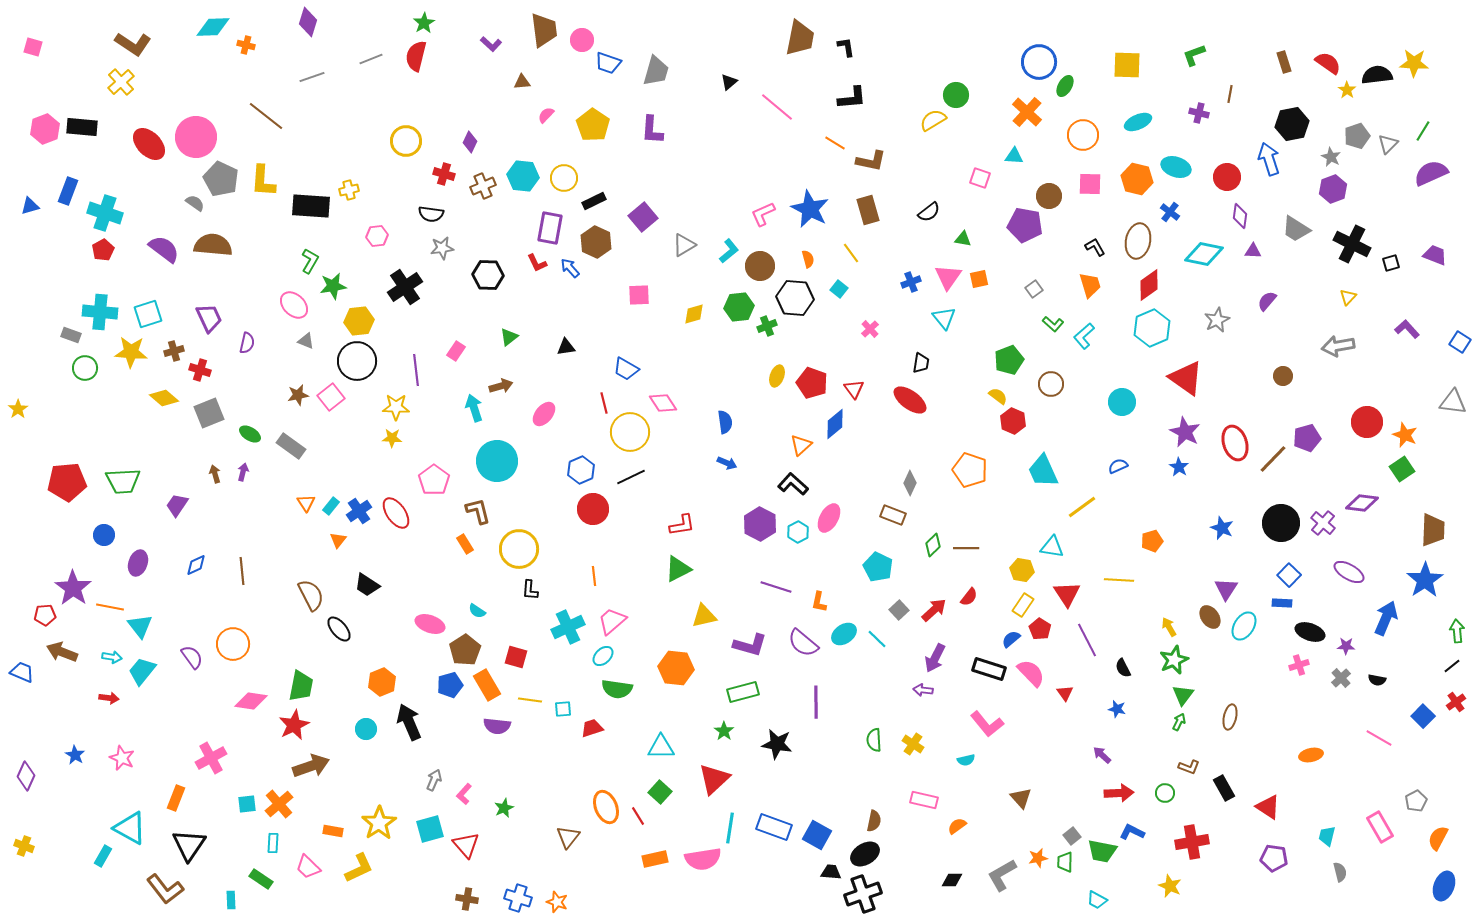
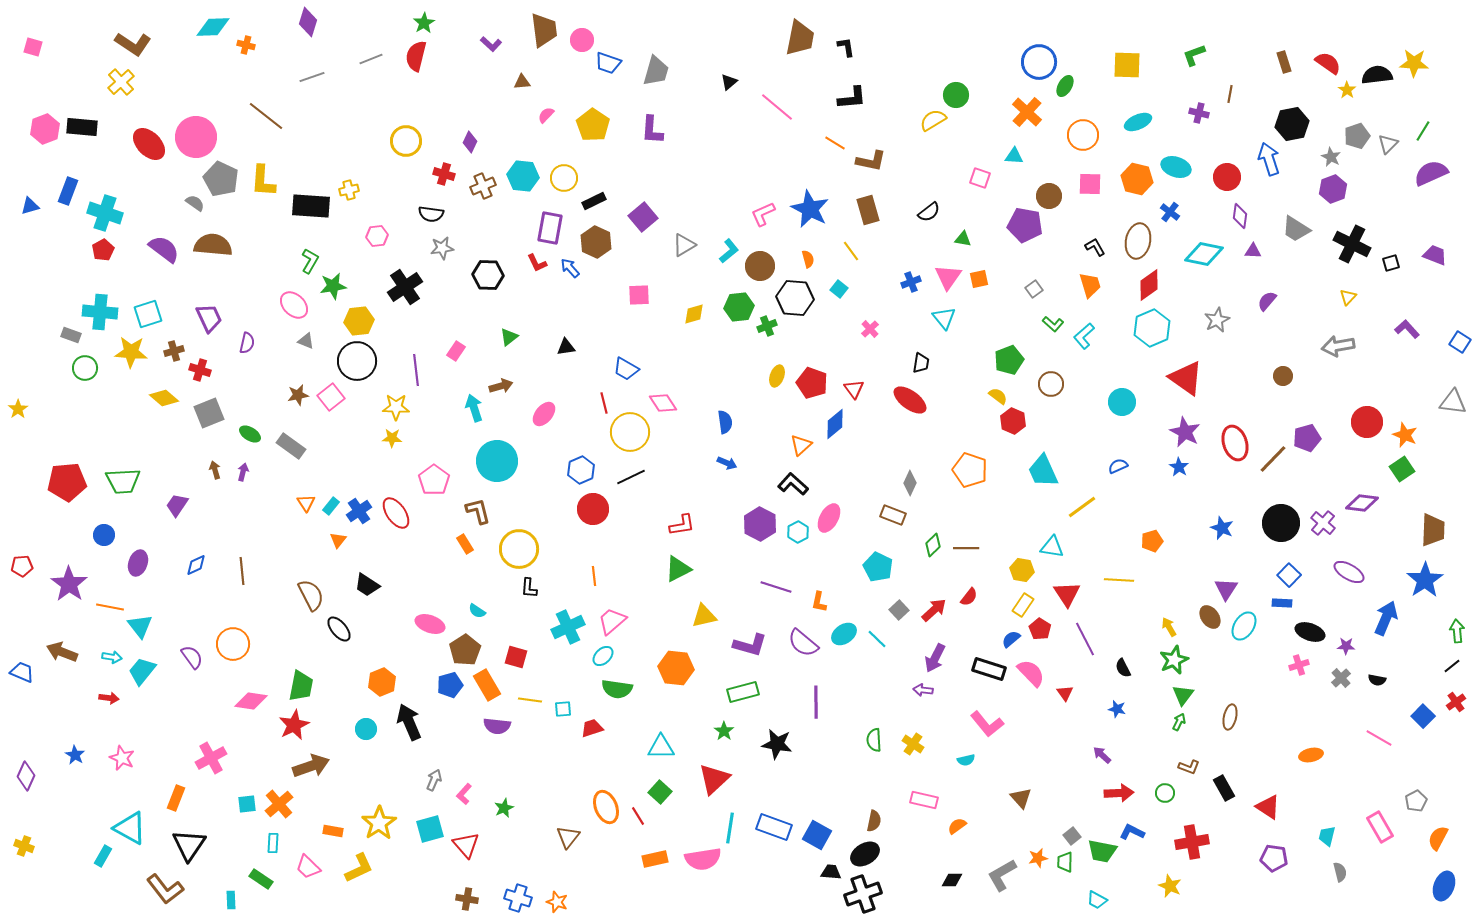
yellow line at (851, 253): moved 2 px up
brown arrow at (215, 474): moved 4 px up
purple star at (73, 588): moved 4 px left, 4 px up
black L-shape at (530, 590): moved 1 px left, 2 px up
red pentagon at (45, 615): moved 23 px left, 49 px up
purple line at (1087, 640): moved 2 px left, 1 px up
